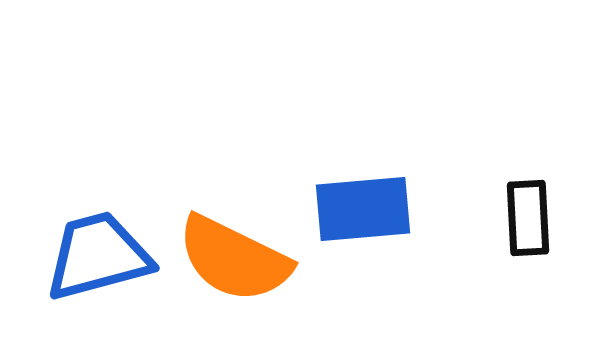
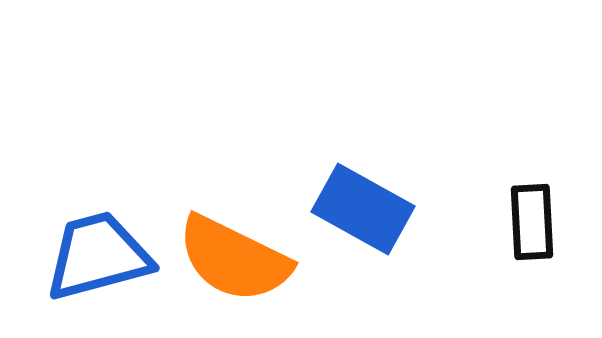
blue rectangle: rotated 34 degrees clockwise
black rectangle: moved 4 px right, 4 px down
